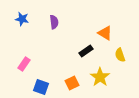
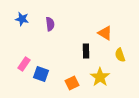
purple semicircle: moved 4 px left, 2 px down
black rectangle: rotated 56 degrees counterclockwise
blue square: moved 13 px up
